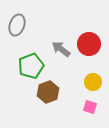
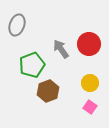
gray arrow: rotated 18 degrees clockwise
green pentagon: moved 1 px right, 1 px up
yellow circle: moved 3 px left, 1 px down
brown hexagon: moved 1 px up
pink square: rotated 16 degrees clockwise
